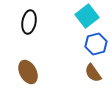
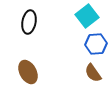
blue hexagon: rotated 10 degrees clockwise
